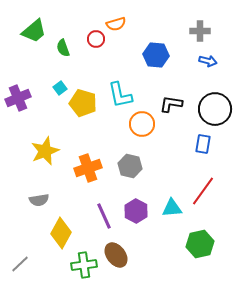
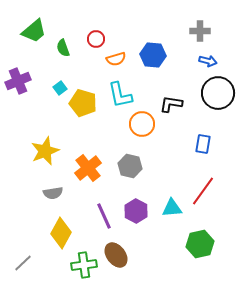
orange semicircle: moved 35 px down
blue hexagon: moved 3 px left
purple cross: moved 17 px up
black circle: moved 3 px right, 16 px up
orange cross: rotated 20 degrees counterclockwise
gray semicircle: moved 14 px right, 7 px up
gray line: moved 3 px right, 1 px up
